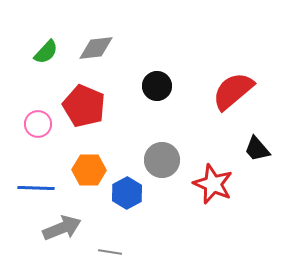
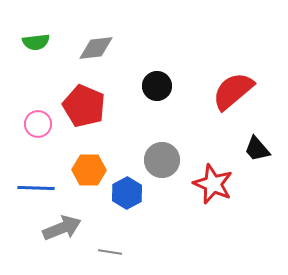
green semicircle: moved 10 px left, 10 px up; rotated 40 degrees clockwise
